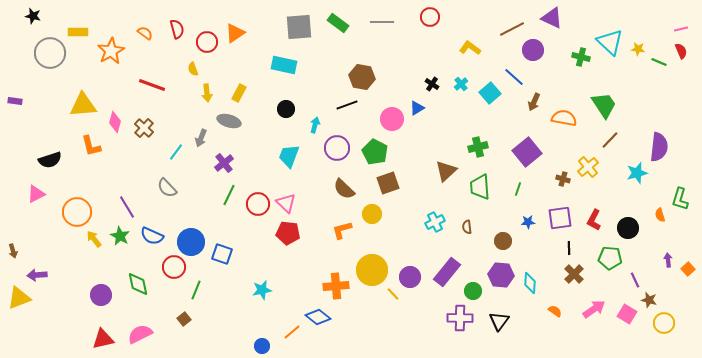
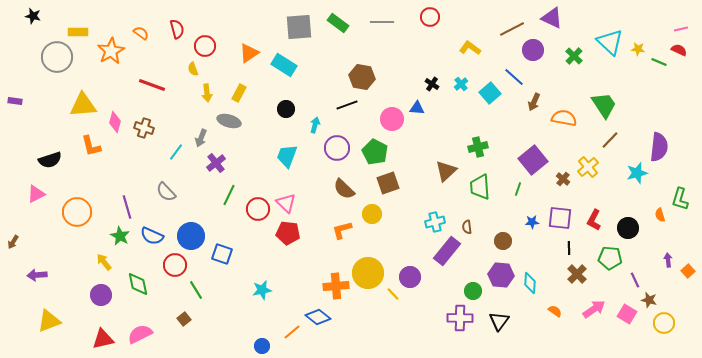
orange semicircle at (145, 33): moved 4 px left
orange triangle at (235, 33): moved 14 px right, 20 px down
red circle at (207, 42): moved 2 px left, 4 px down
red semicircle at (681, 51): moved 2 px left, 1 px up; rotated 42 degrees counterclockwise
gray circle at (50, 53): moved 7 px right, 4 px down
green cross at (581, 57): moved 7 px left, 1 px up; rotated 30 degrees clockwise
cyan rectangle at (284, 65): rotated 20 degrees clockwise
blue triangle at (417, 108): rotated 35 degrees clockwise
brown cross at (144, 128): rotated 24 degrees counterclockwise
purple square at (527, 152): moved 6 px right, 8 px down
cyan trapezoid at (289, 156): moved 2 px left
purple cross at (224, 163): moved 8 px left
brown cross at (563, 179): rotated 24 degrees clockwise
gray semicircle at (167, 188): moved 1 px left, 4 px down
red circle at (258, 204): moved 5 px down
purple line at (127, 207): rotated 15 degrees clockwise
purple square at (560, 218): rotated 15 degrees clockwise
cyan cross at (435, 222): rotated 12 degrees clockwise
blue star at (528, 222): moved 4 px right
yellow arrow at (94, 239): moved 10 px right, 23 px down
blue circle at (191, 242): moved 6 px up
brown arrow at (13, 251): moved 9 px up; rotated 48 degrees clockwise
red circle at (174, 267): moved 1 px right, 2 px up
orange square at (688, 269): moved 2 px down
yellow circle at (372, 270): moved 4 px left, 3 px down
purple rectangle at (447, 272): moved 21 px up
brown cross at (574, 274): moved 3 px right
green line at (196, 290): rotated 54 degrees counterclockwise
yellow triangle at (19, 298): moved 30 px right, 23 px down
